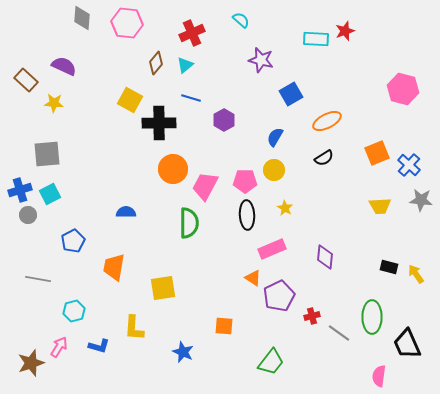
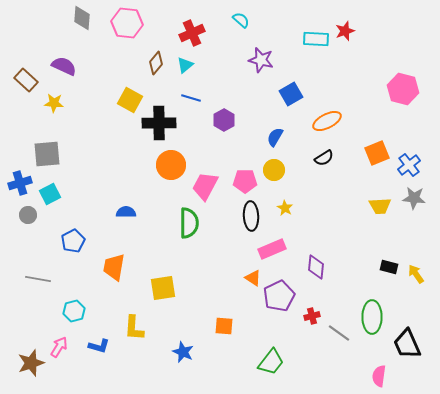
blue cross at (409, 165): rotated 10 degrees clockwise
orange circle at (173, 169): moved 2 px left, 4 px up
blue cross at (20, 190): moved 7 px up
gray star at (421, 200): moved 7 px left, 2 px up
black ellipse at (247, 215): moved 4 px right, 1 px down
purple diamond at (325, 257): moved 9 px left, 10 px down
